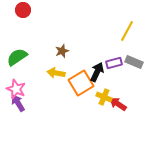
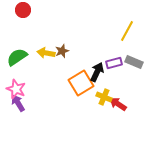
yellow arrow: moved 10 px left, 20 px up
